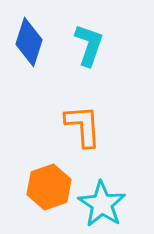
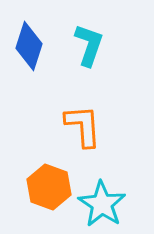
blue diamond: moved 4 px down
orange hexagon: rotated 21 degrees counterclockwise
